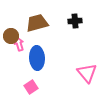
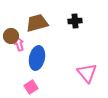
blue ellipse: rotated 15 degrees clockwise
